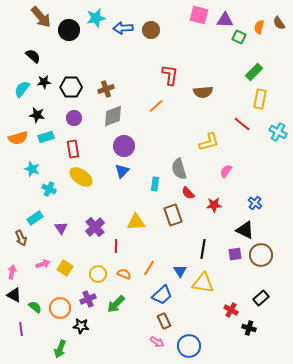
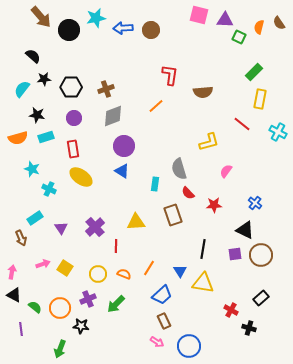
black star at (44, 82): moved 3 px up
blue triangle at (122, 171): rotated 42 degrees counterclockwise
